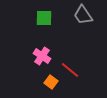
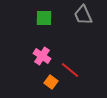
gray trapezoid: rotated 10 degrees clockwise
